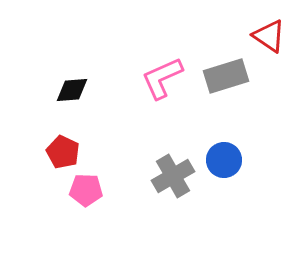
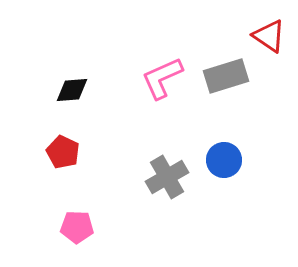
gray cross: moved 6 px left, 1 px down
pink pentagon: moved 9 px left, 37 px down
